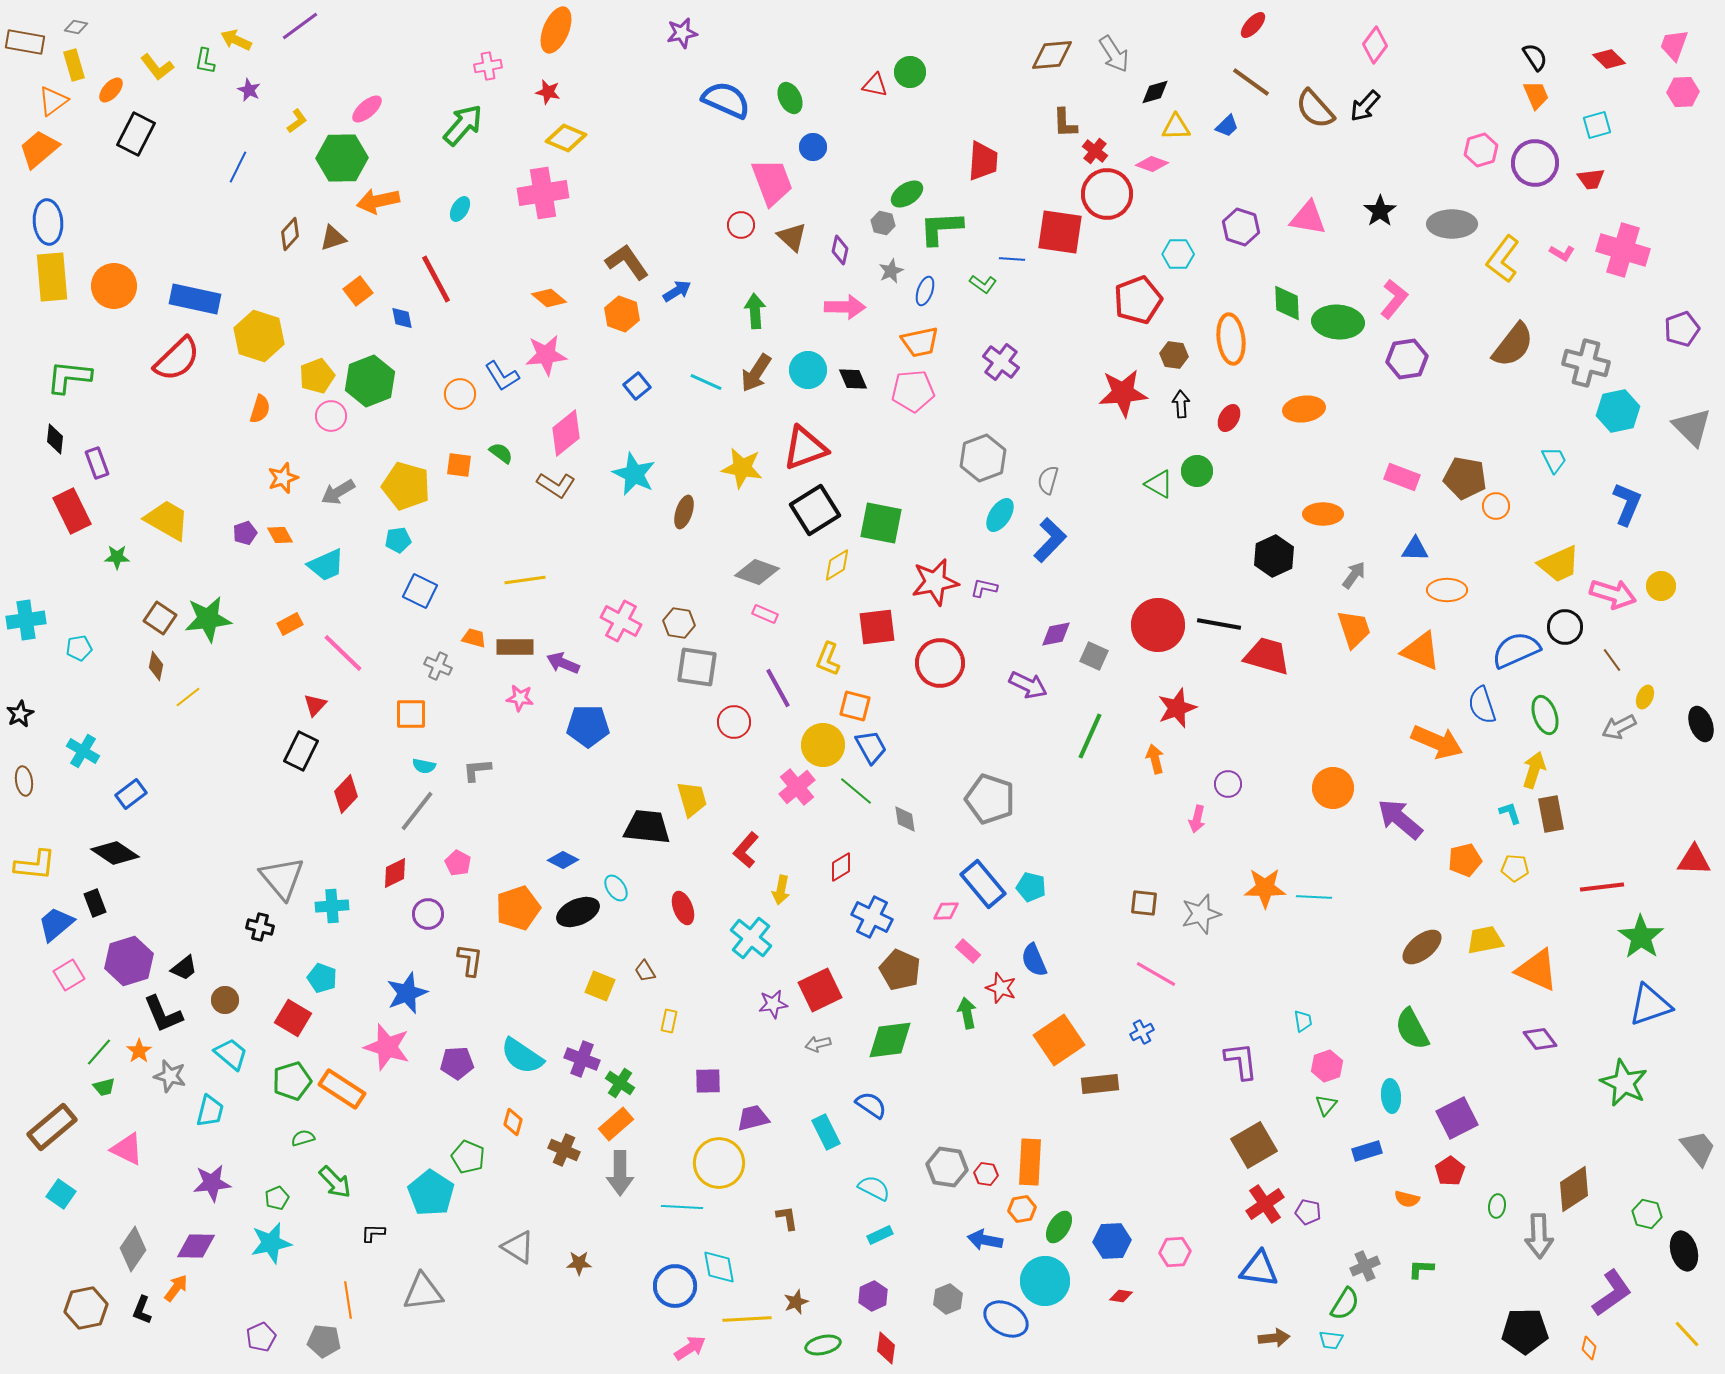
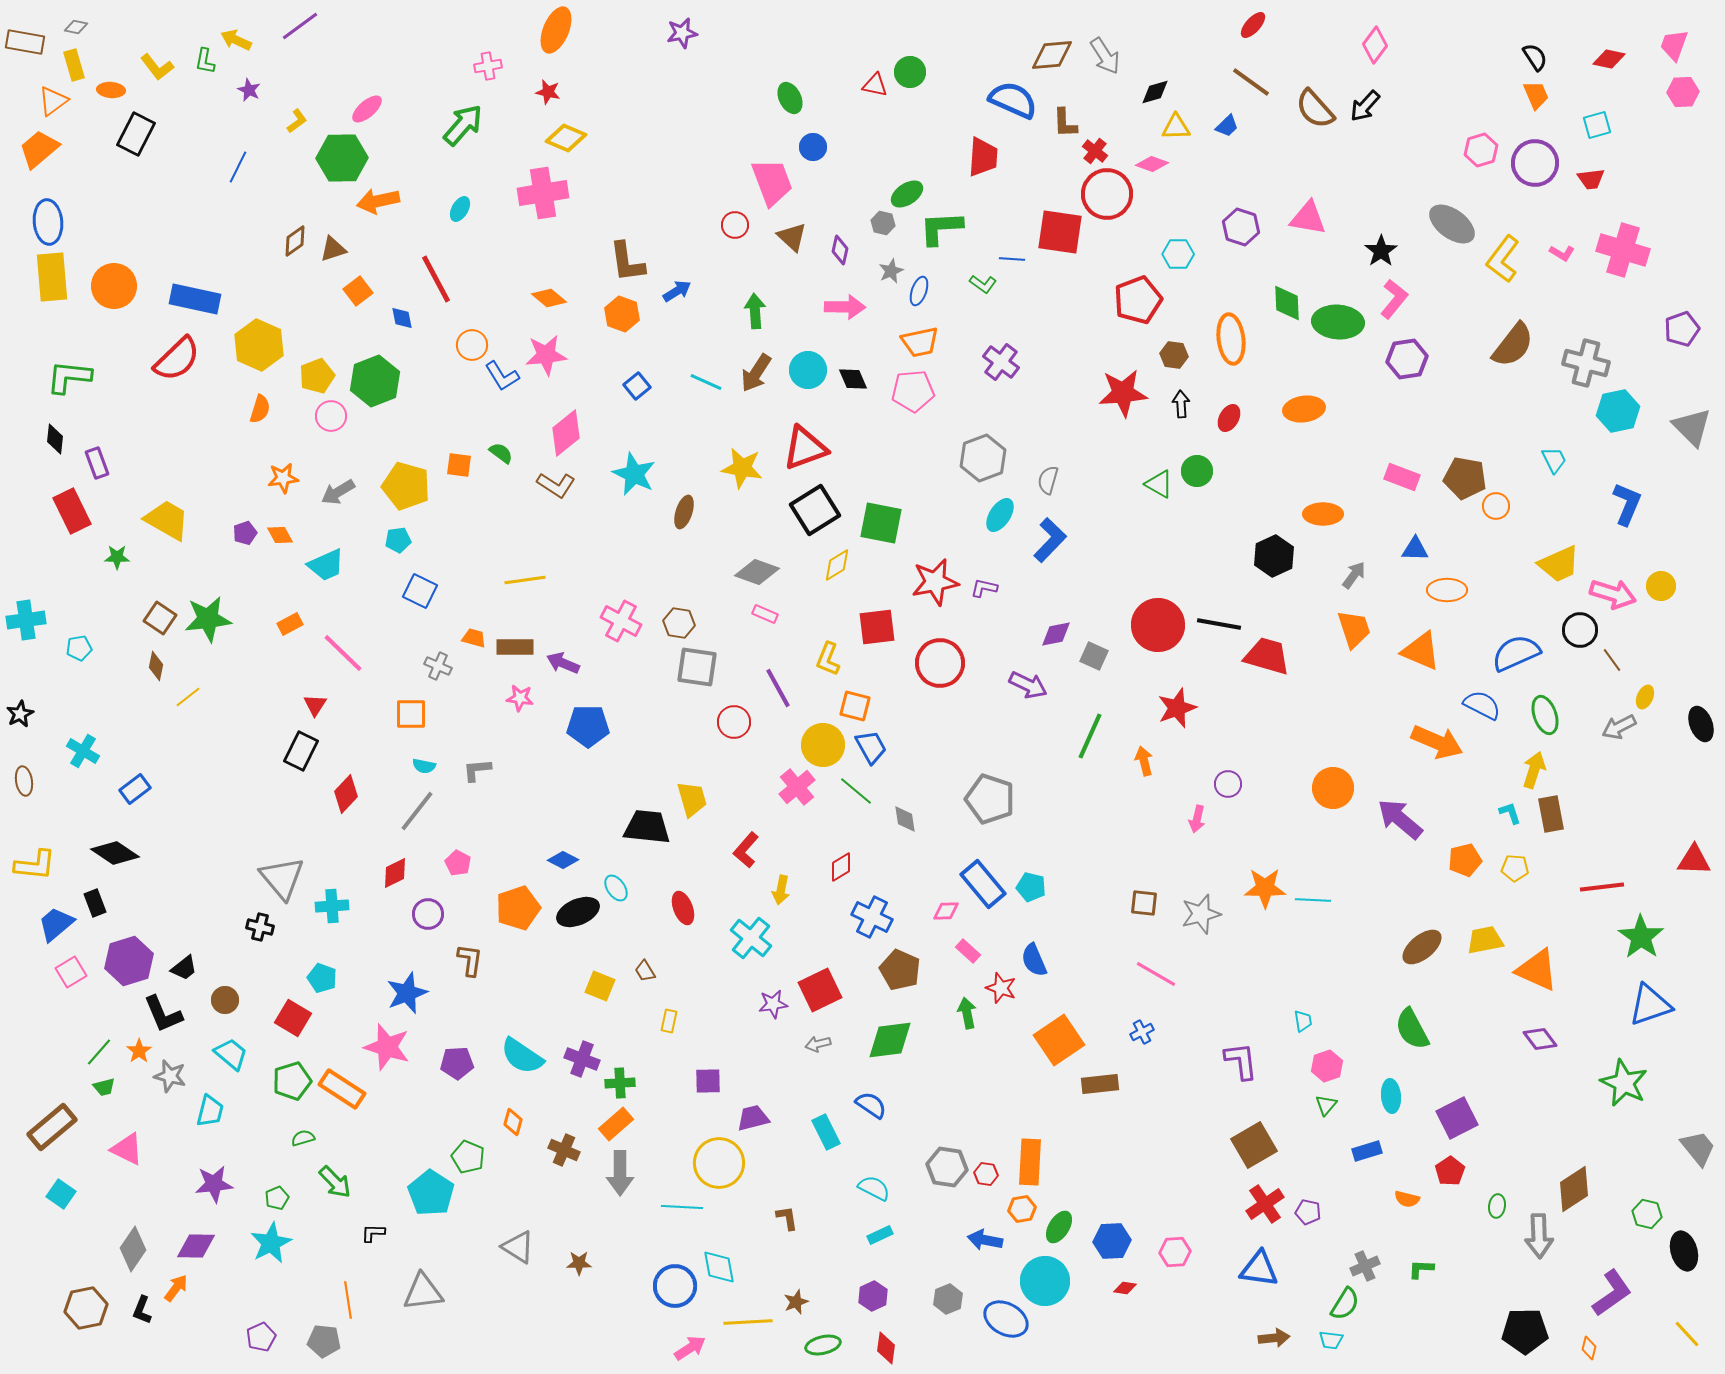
gray arrow at (1114, 54): moved 9 px left, 2 px down
red diamond at (1609, 59): rotated 32 degrees counterclockwise
orange ellipse at (111, 90): rotated 52 degrees clockwise
blue semicircle at (726, 100): moved 287 px right
red trapezoid at (983, 161): moved 4 px up
black star at (1380, 211): moved 1 px right, 40 px down
gray ellipse at (1452, 224): rotated 36 degrees clockwise
red circle at (741, 225): moved 6 px left
brown diamond at (290, 234): moved 5 px right, 7 px down; rotated 12 degrees clockwise
brown triangle at (333, 238): moved 11 px down
brown L-shape at (627, 262): rotated 153 degrees counterclockwise
blue ellipse at (925, 291): moved 6 px left
yellow hexagon at (259, 336): moved 9 px down; rotated 6 degrees clockwise
green hexagon at (370, 381): moved 5 px right
orange circle at (460, 394): moved 12 px right, 49 px up
orange star at (283, 478): rotated 12 degrees clockwise
black circle at (1565, 627): moved 15 px right, 3 px down
blue semicircle at (1516, 650): moved 3 px down
red triangle at (315, 705): rotated 10 degrees counterclockwise
blue semicircle at (1482, 705): rotated 135 degrees clockwise
orange arrow at (1155, 759): moved 11 px left, 2 px down
blue rectangle at (131, 794): moved 4 px right, 5 px up
cyan line at (1314, 897): moved 1 px left, 3 px down
pink square at (69, 975): moved 2 px right, 3 px up
green cross at (620, 1083): rotated 36 degrees counterclockwise
purple star at (212, 1183): moved 2 px right, 1 px down
cyan star at (271, 1243): rotated 15 degrees counterclockwise
red diamond at (1121, 1296): moved 4 px right, 8 px up
yellow line at (747, 1319): moved 1 px right, 3 px down
